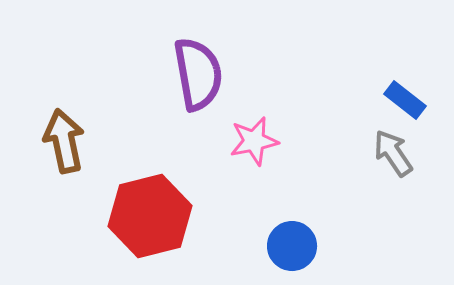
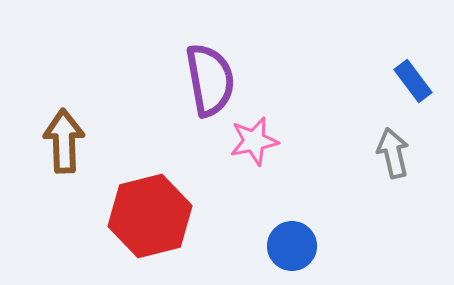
purple semicircle: moved 12 px right, 6 px down
blue rectangle: moved 8 px right, 19 px up; rotated 15 degrees clockwise
brown arrow: rotated 10 degrees clockwise
gray arrow: rotated 21 degrees clockwise
